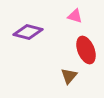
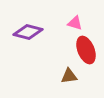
pink triangle: moved 7 px down
brown triangle: rotated 42 degrees clockwise
